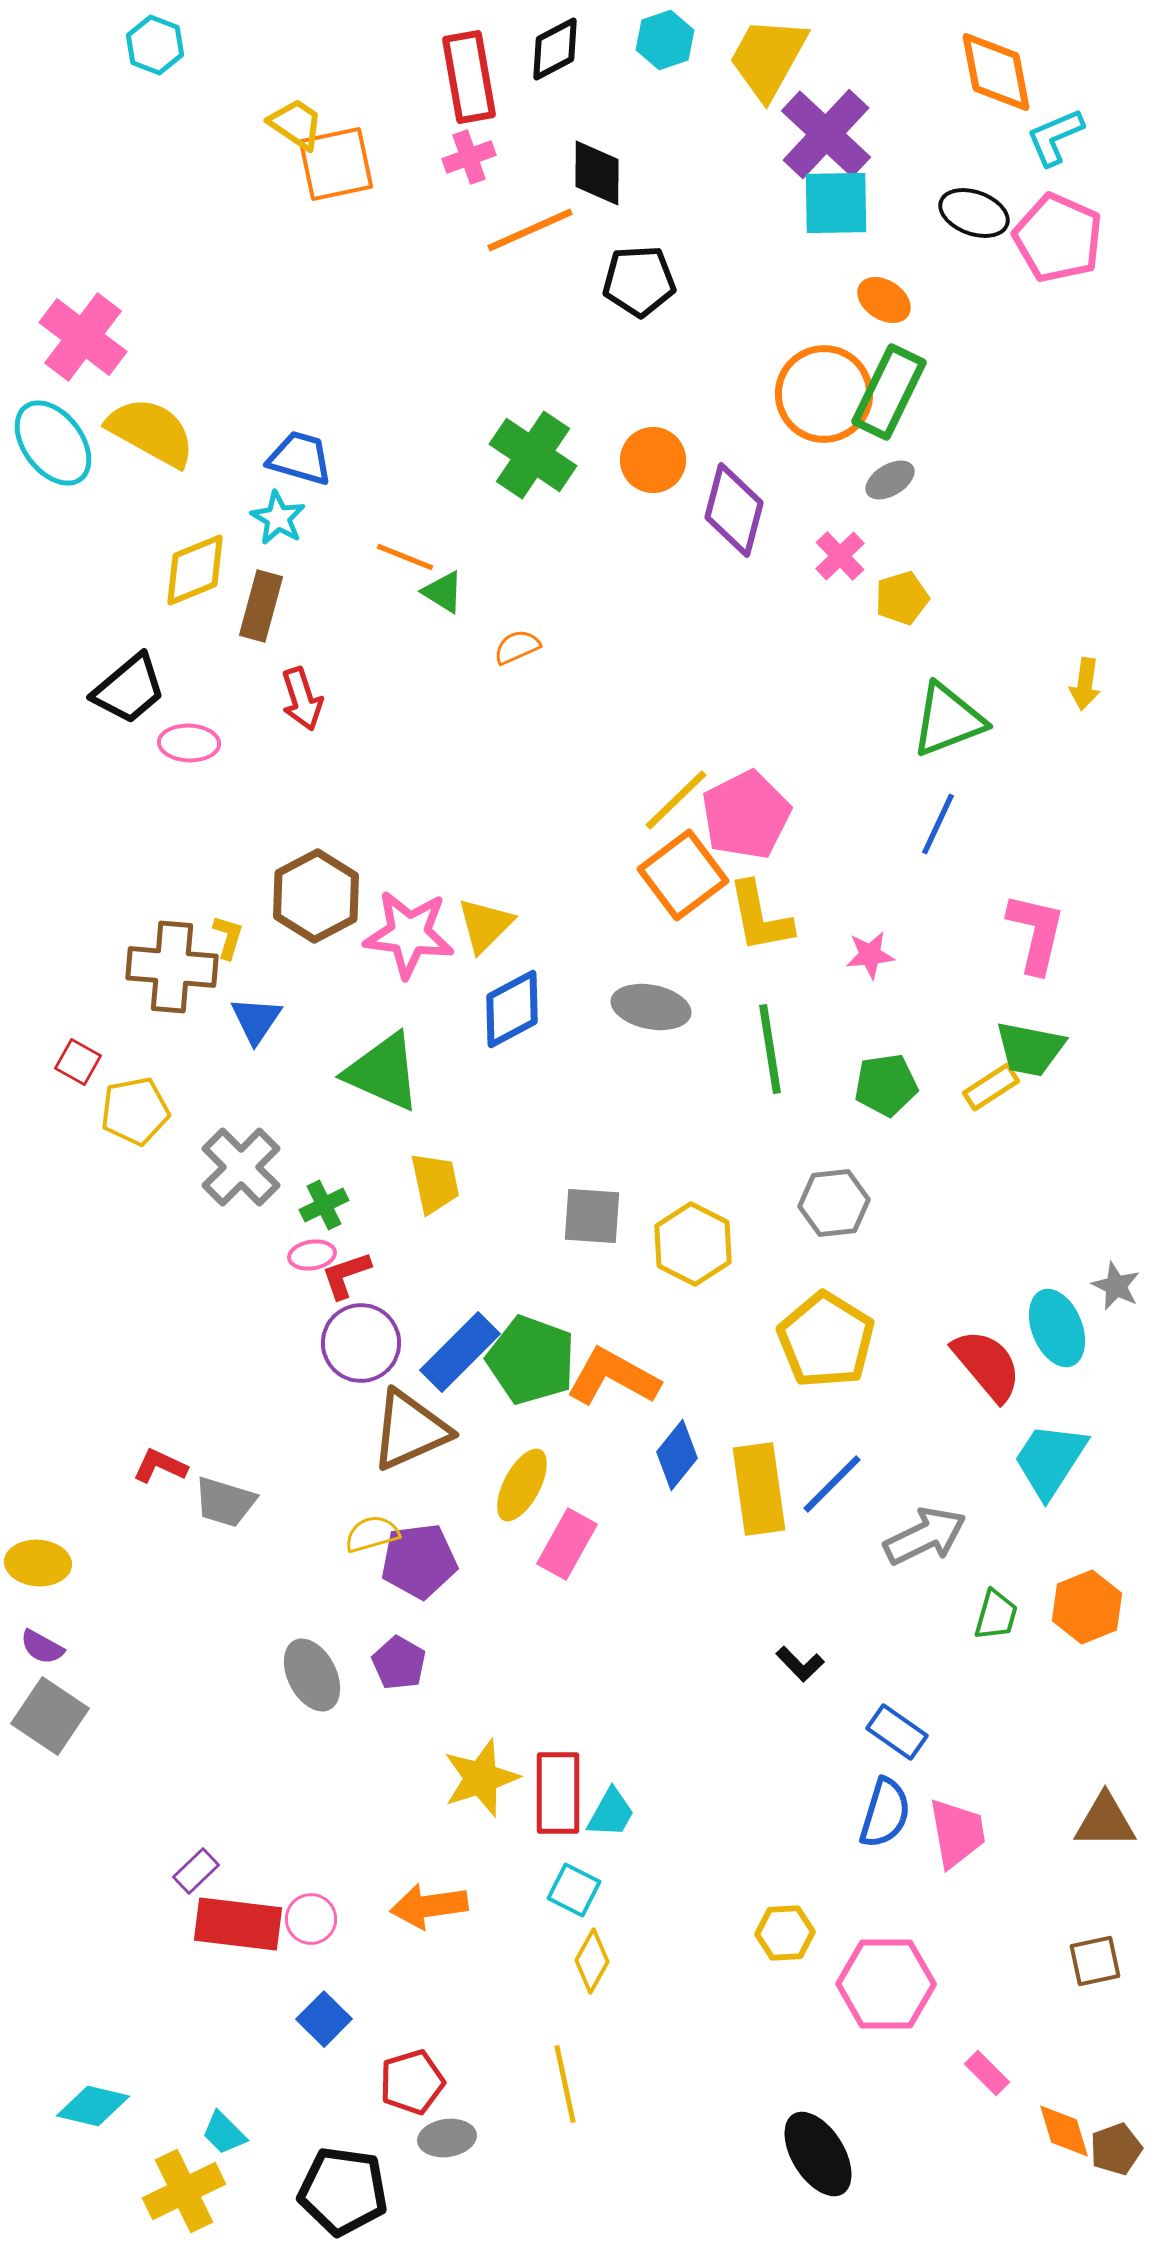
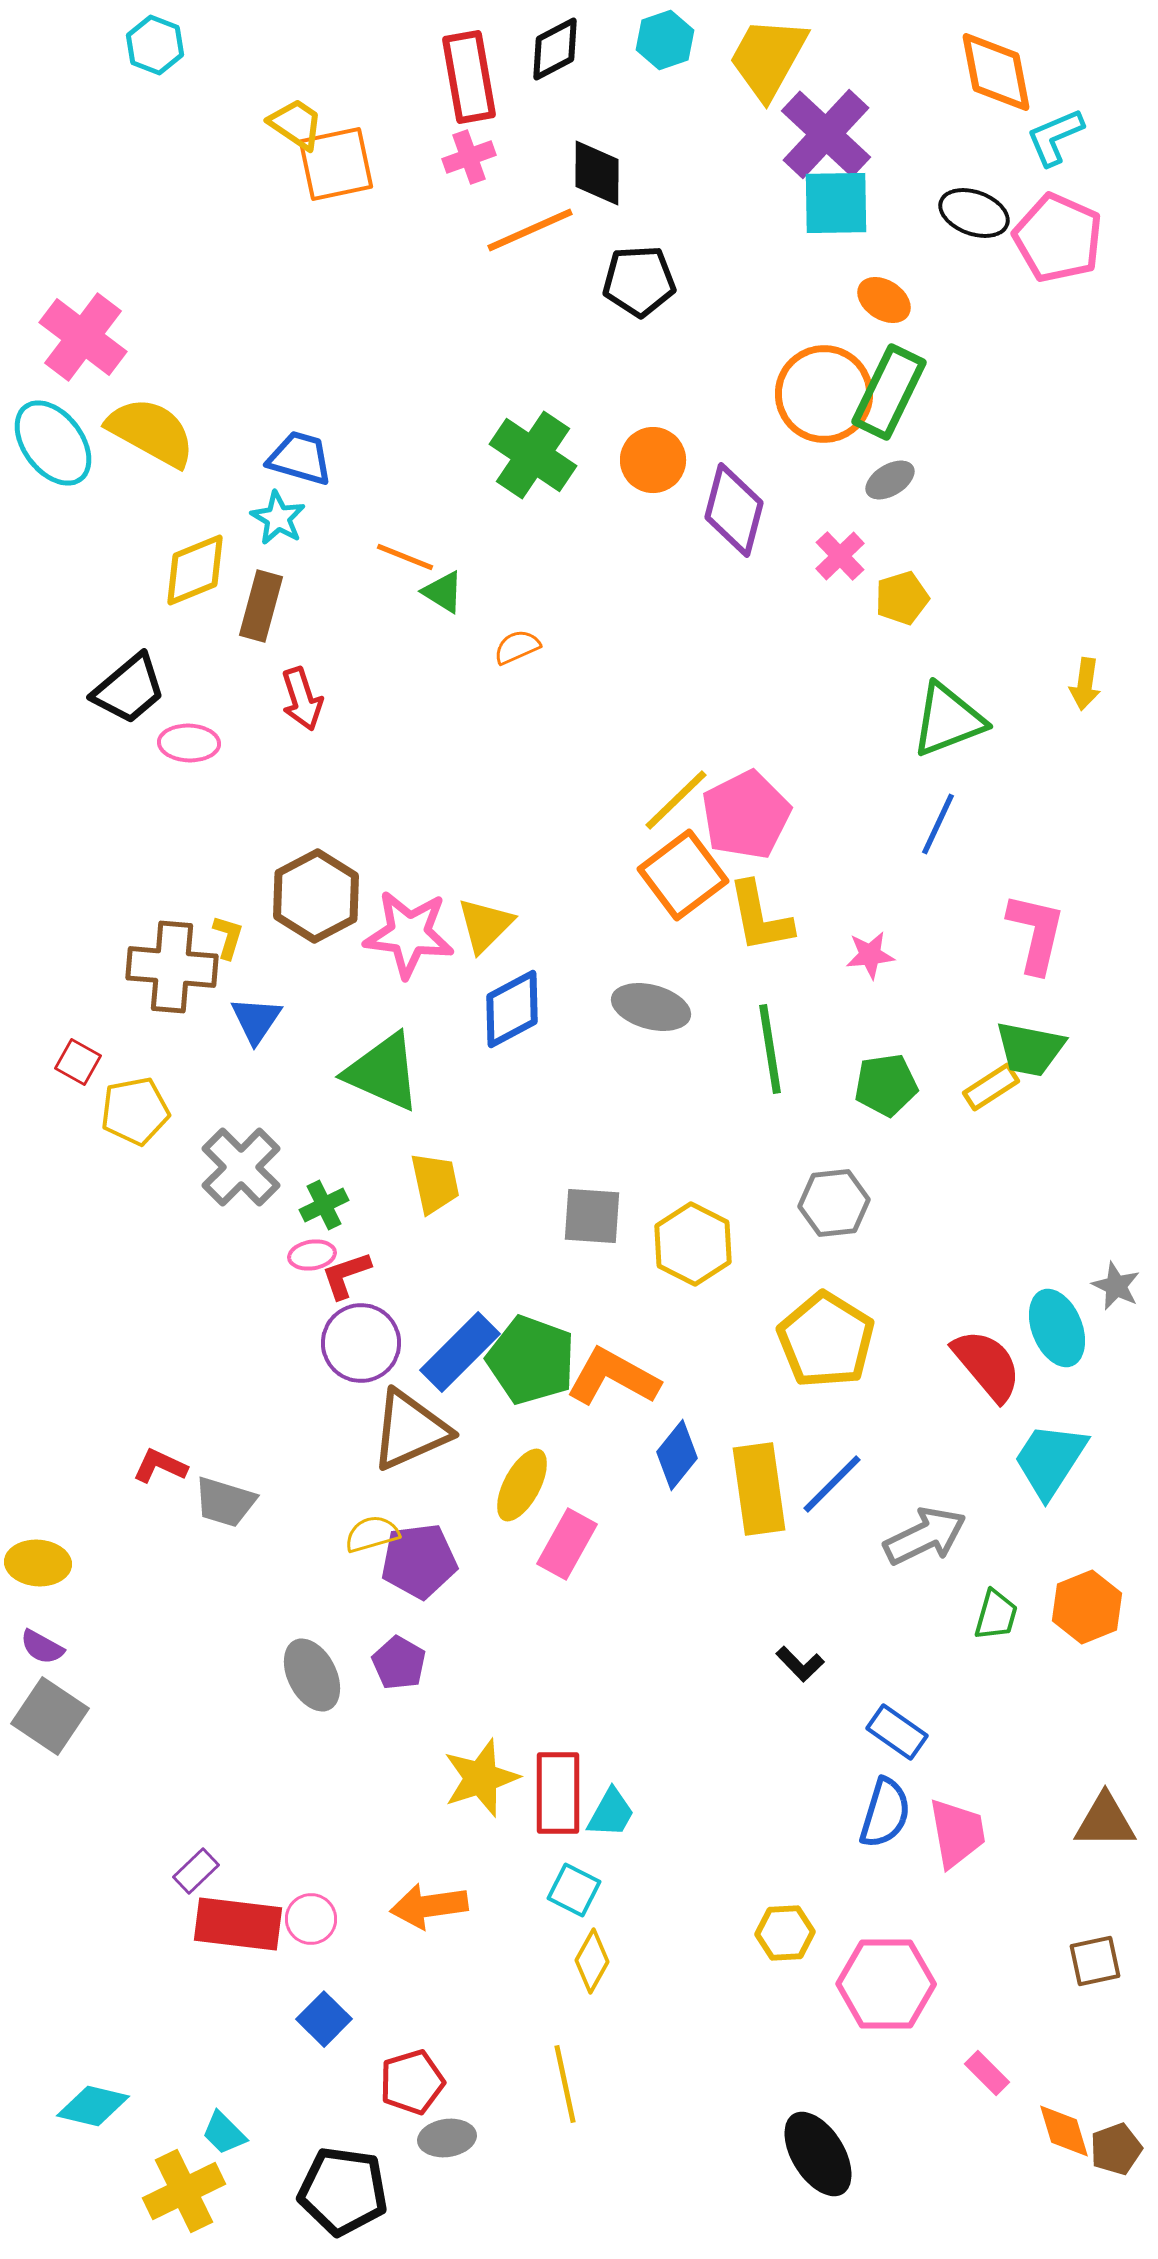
gray ellipse at (651, 1007): rotated 4 degrees clockwise
